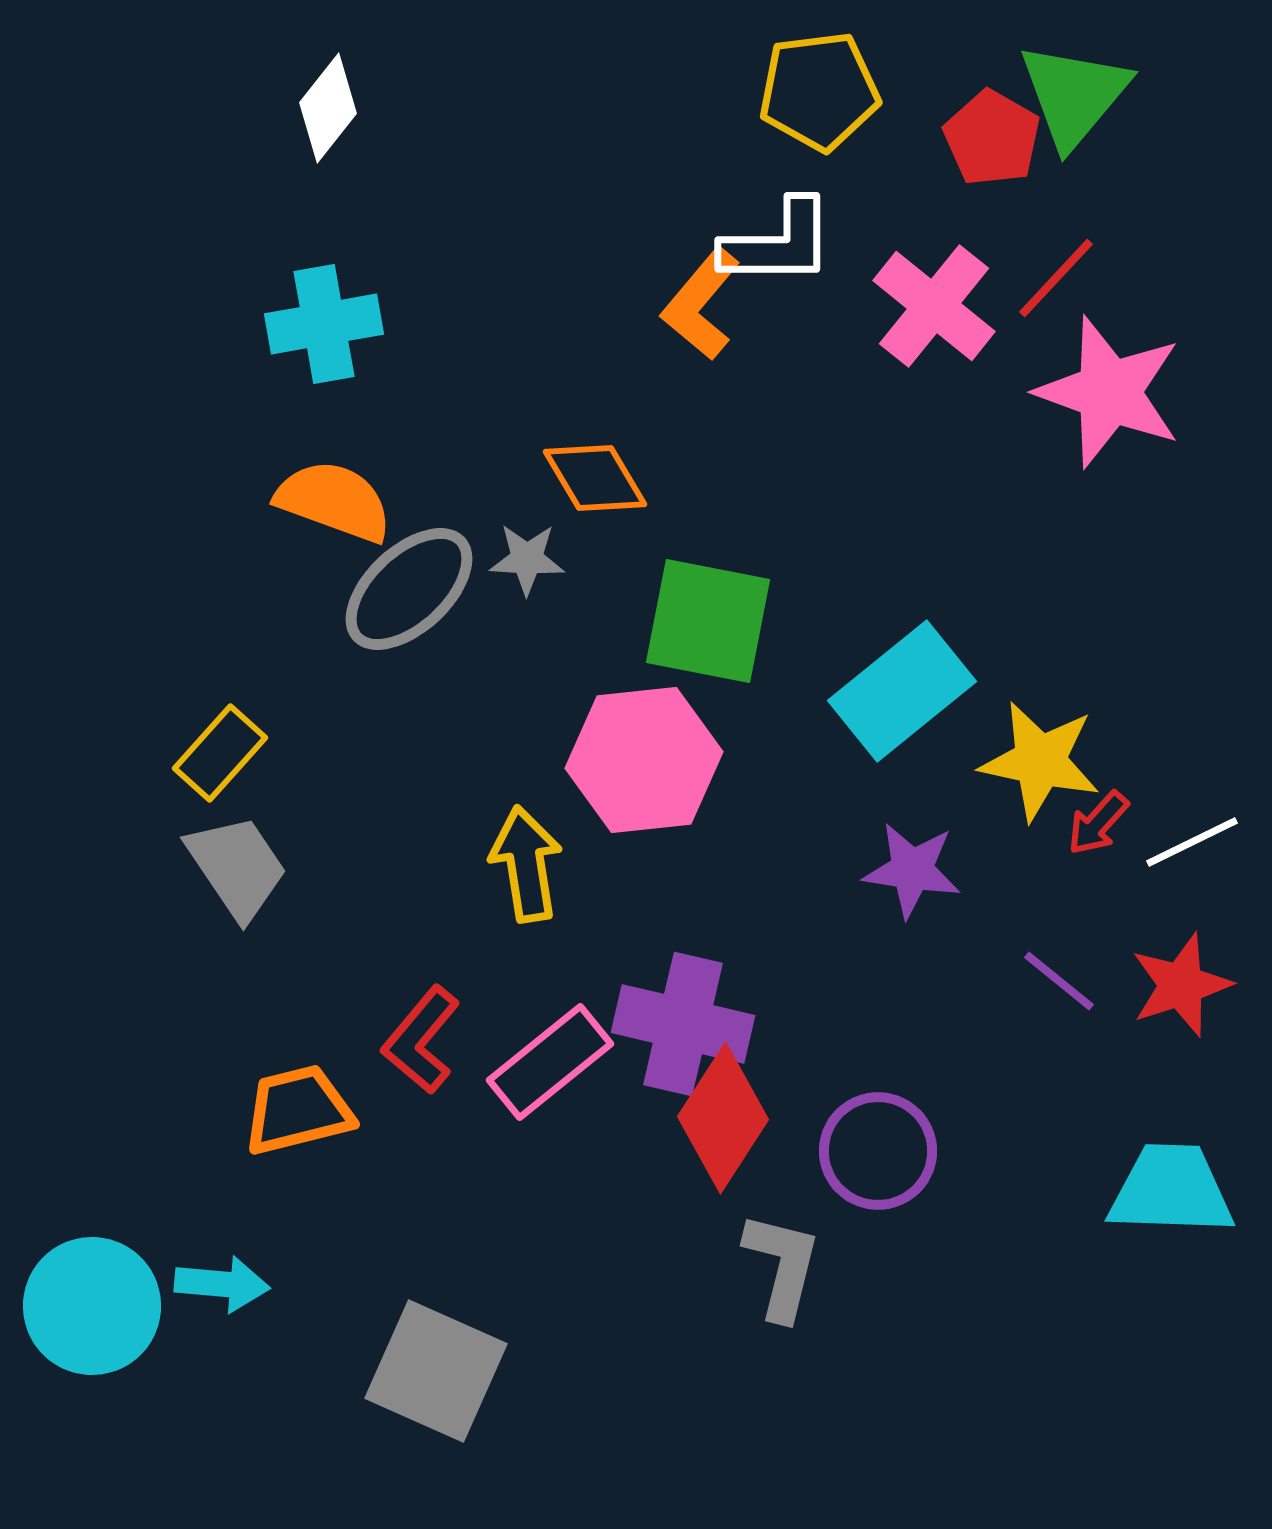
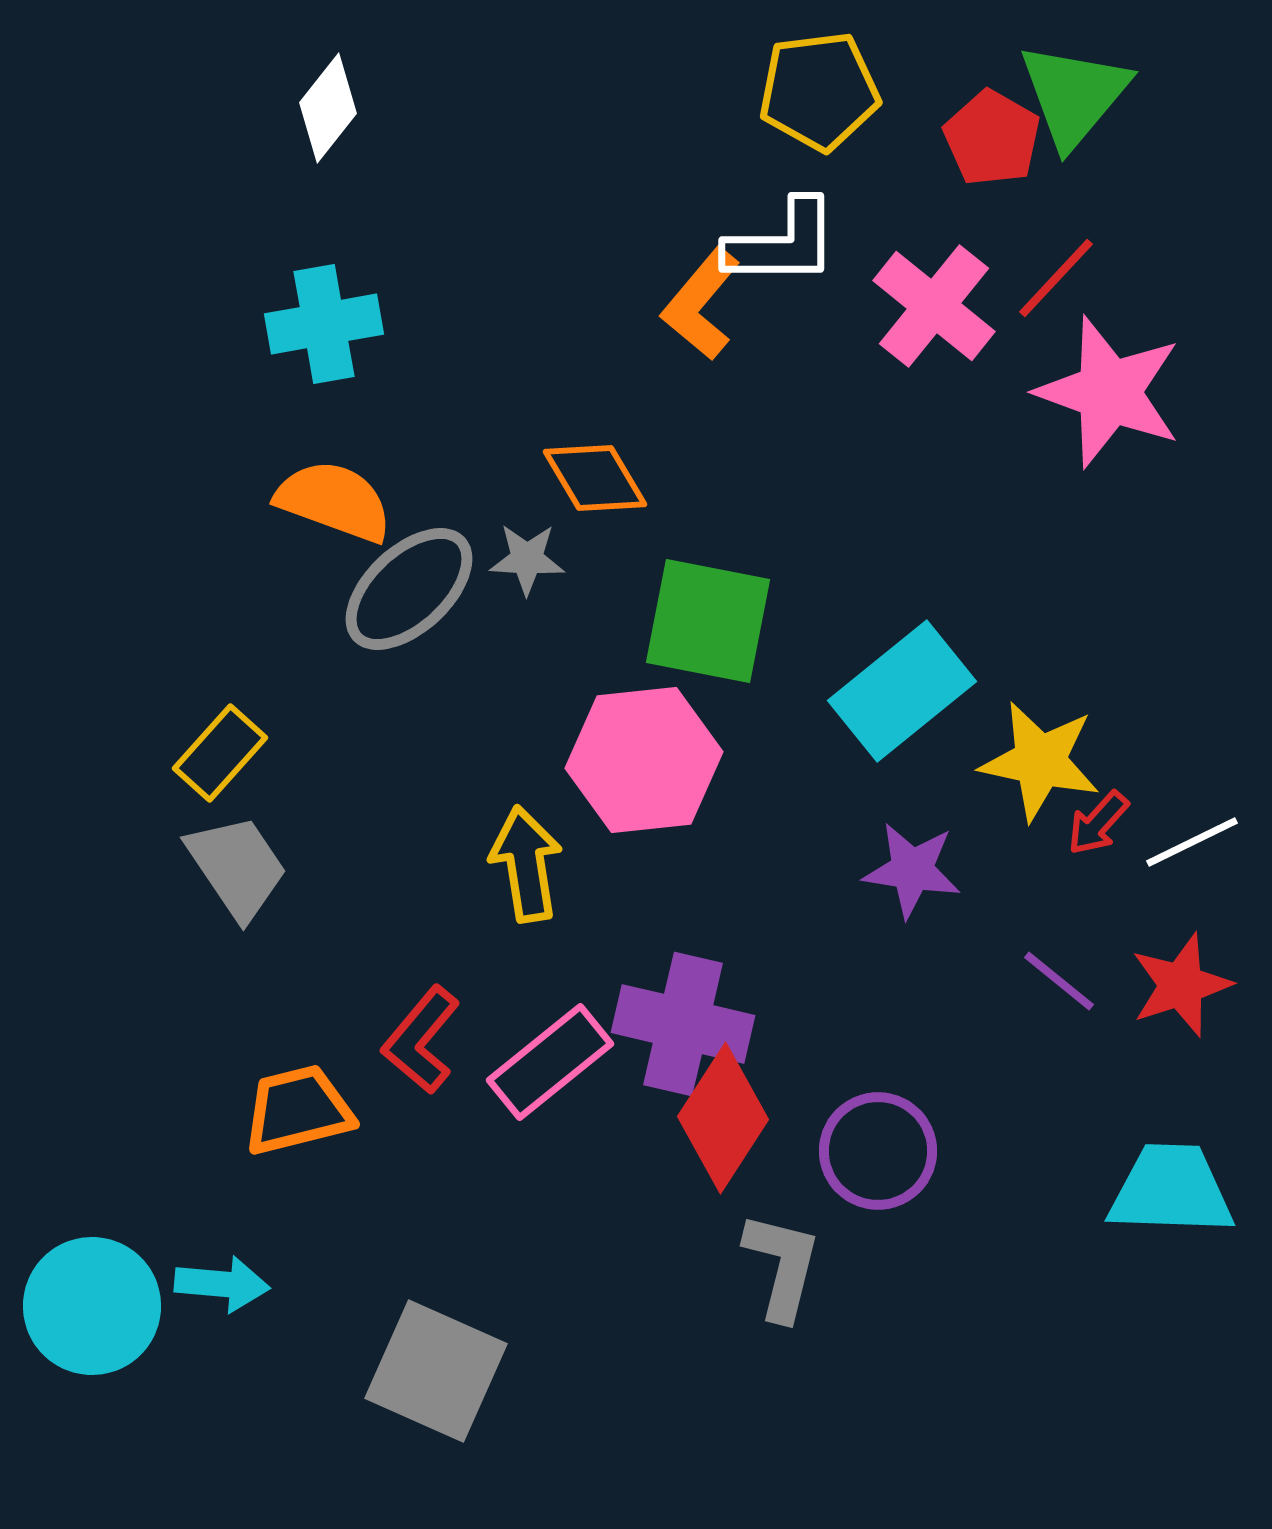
white L-shape: moved 4 px right
